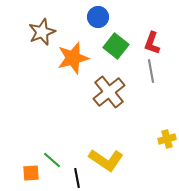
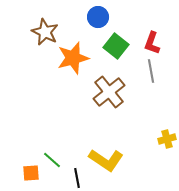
brown star: moved 3 px right; rotated 24 degrees counterclockwise
